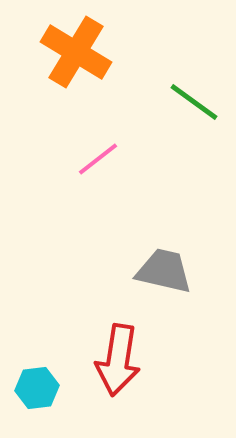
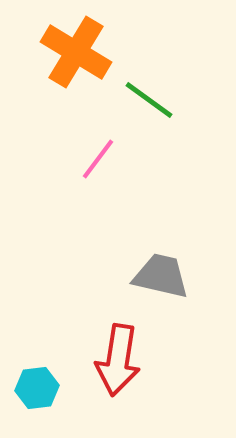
green line: moved 45 px left, 2 px up
pink line: rotated 15 degrees counterclockwise
gray trapezoid: moved 3 px left, 5 px down
